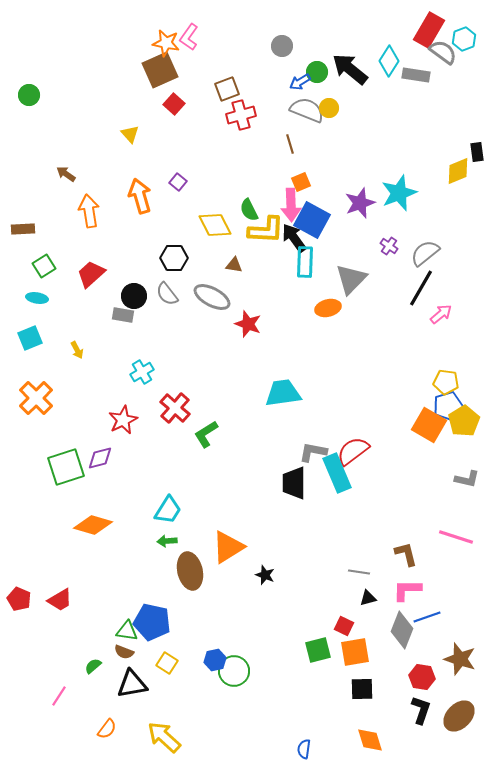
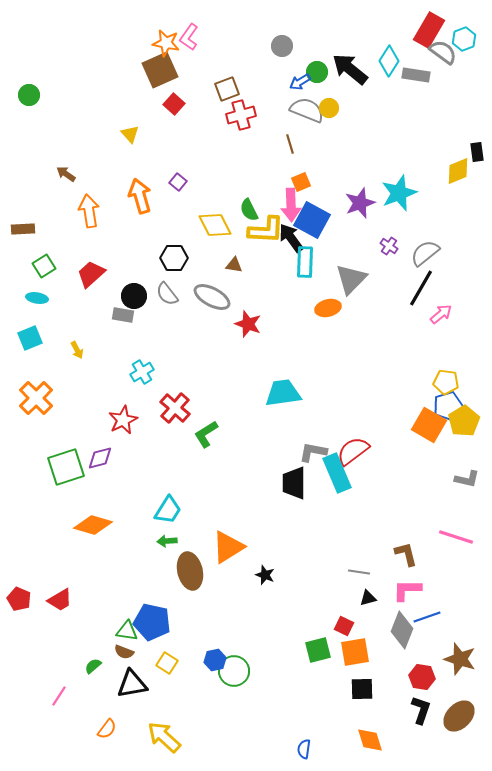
black arrow at (294, 238): moved 3 px left
